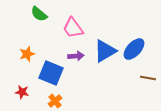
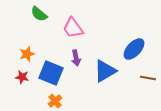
blue triangle: moved 20 px down
purple arrow: moved 2 px down; rotated 84 degrees clockwise
red star: moved 15 px up
